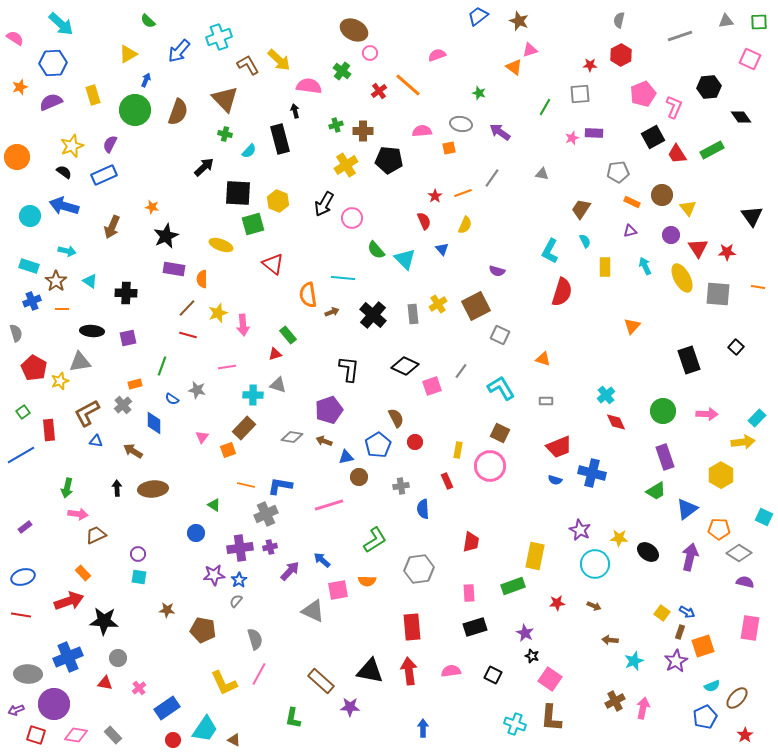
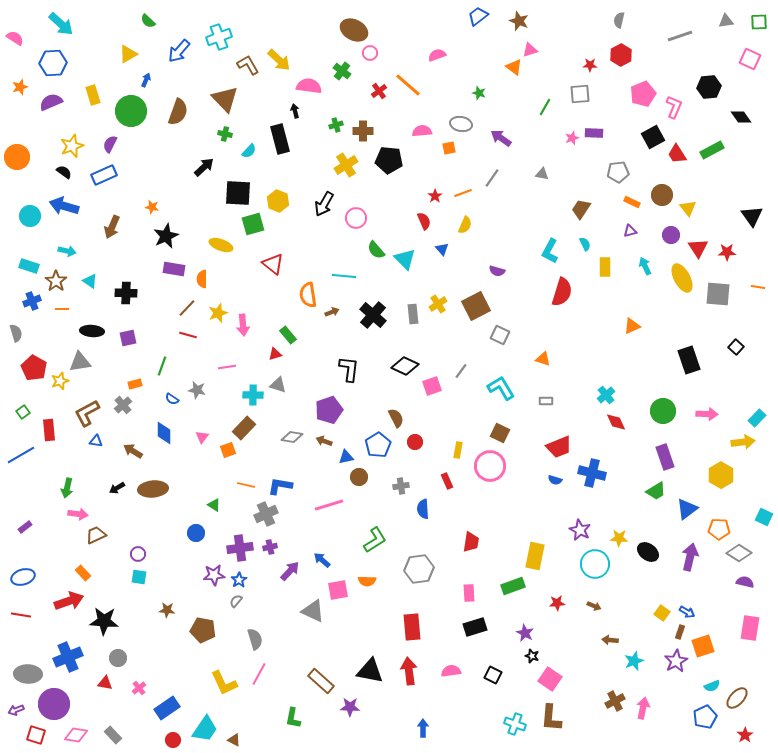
green circle at (135, 110): moved 4 px left, 1 px down
purple arrow at (500, 132): moved 1 px right, 6 px down
pink circle at (352, 218): moved 4 px right
cyan semicircle at (585, 241): moved 3 px down
cyan line at (343, 278): moved 1 px right, 2 px up
orange triangle at (632, 326): rotated 24 degrees clockwise
blue diamond at (154, 423): moved 10 px right, 10 px down
black arrow at (117, 488): rotated 119 degrees counterclockwise
